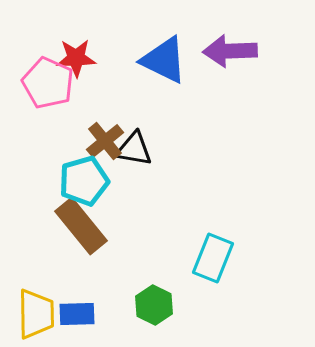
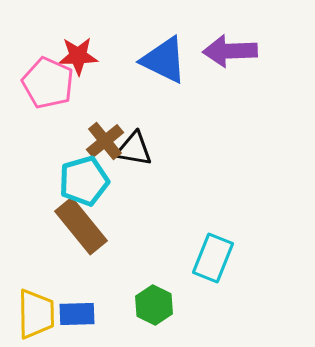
red star: moved 2 px right, 2 px up
